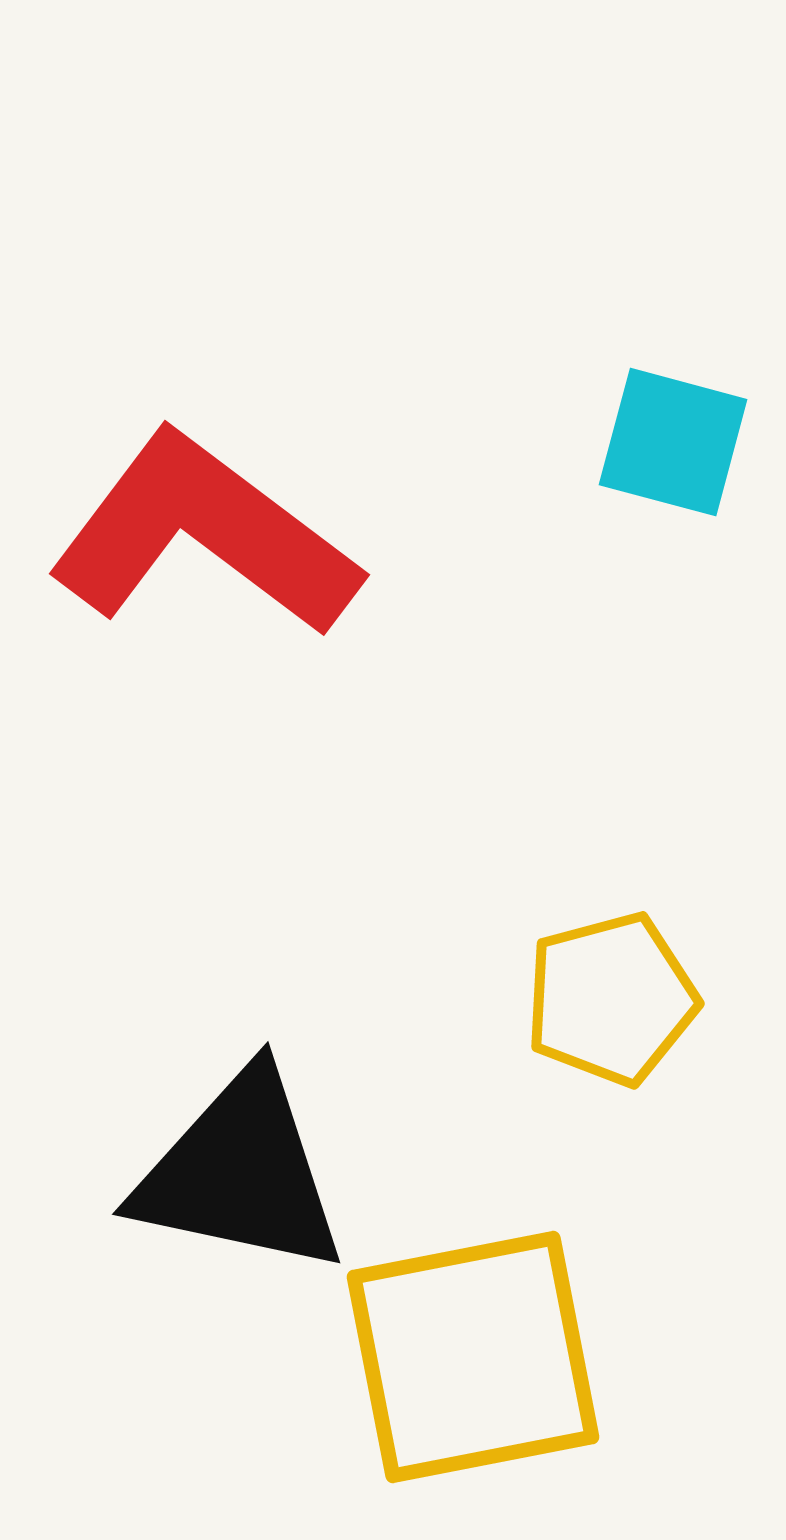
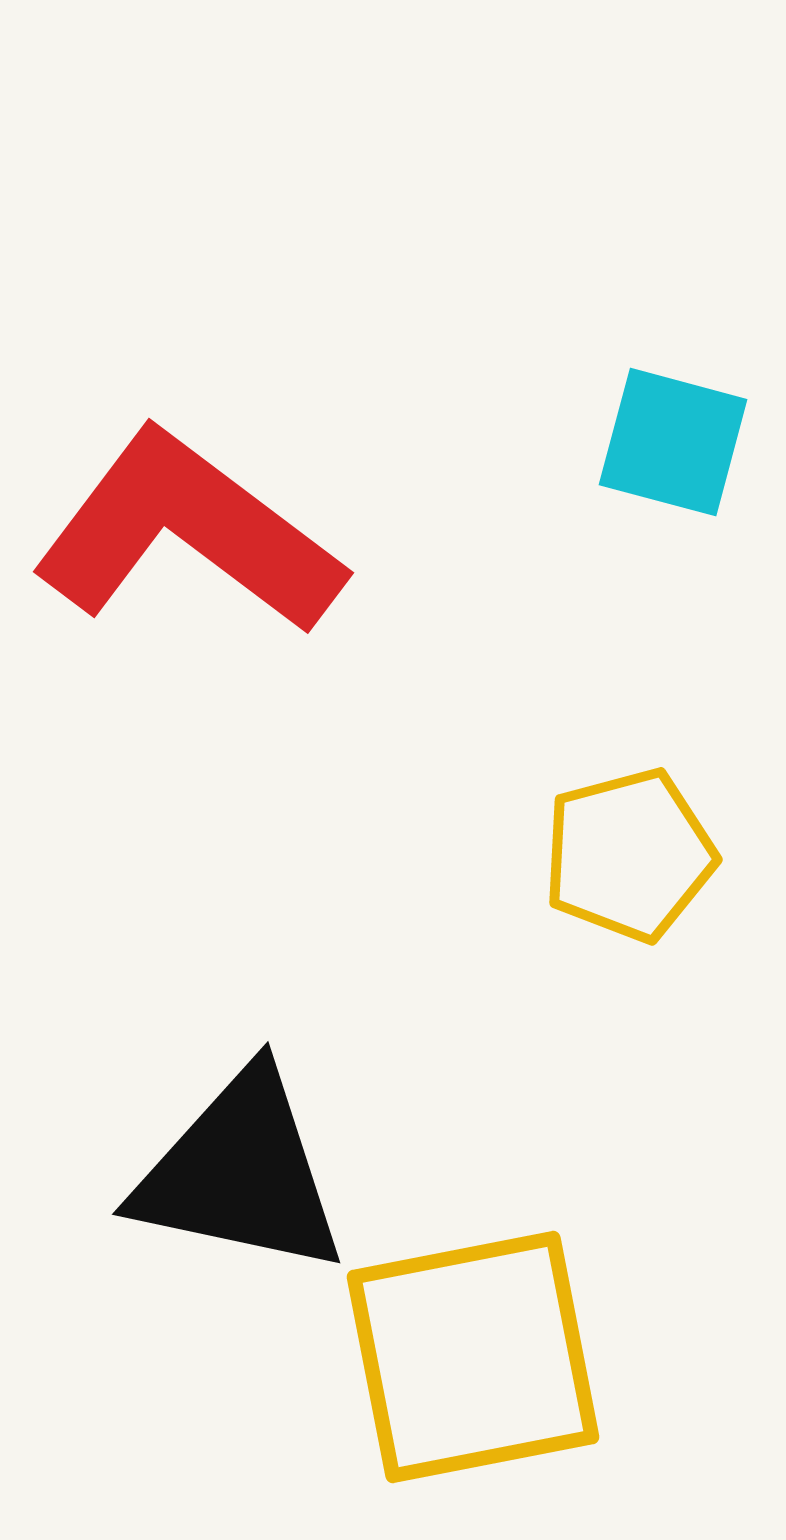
red L-shape: moved 16 px left, 2 px up
yellow pentagon: moved 18 px right, 144 px up
